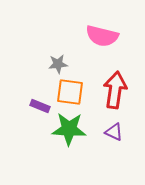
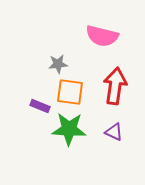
red arrow: moved 4 px up
